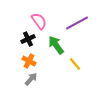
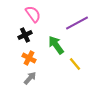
pink semicircle: moved 6 px left, 7 px up
black cross: moved 3 px left, 4 px up
orange cross: moved 3 px up
gray arrow: moved 1 px left, 1 px up
